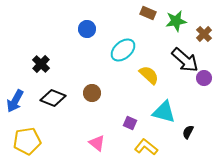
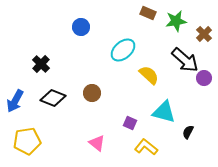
blue circle: moved 6 px left, 2 px up
